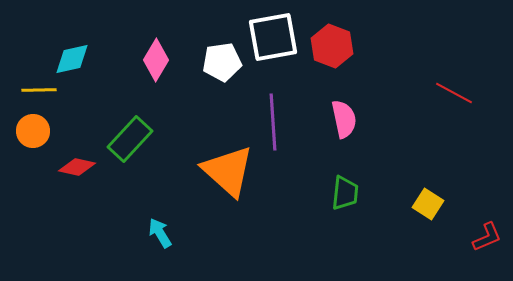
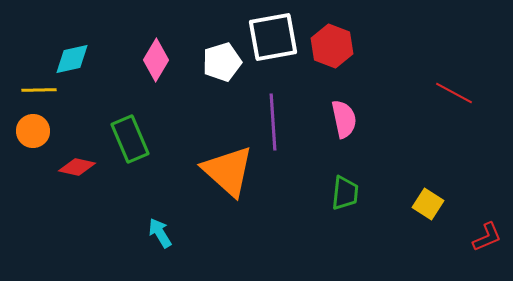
white pentagon: rotated 9 degrees counterclockwise
green rectangle: rotated 66 degrees counterclockwise
